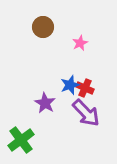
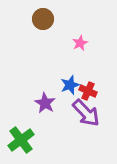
brown circle: moved 8 px up
red cross: moved 3 px right, 3 px down
